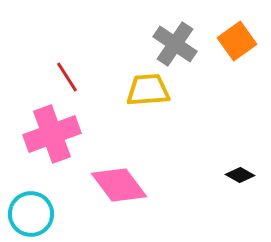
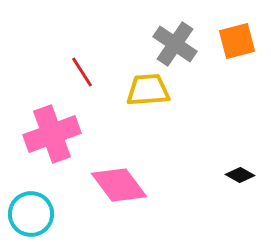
orange square: rotated 21 degrees clockwise
red line: moved 15 px right, 5 px up
